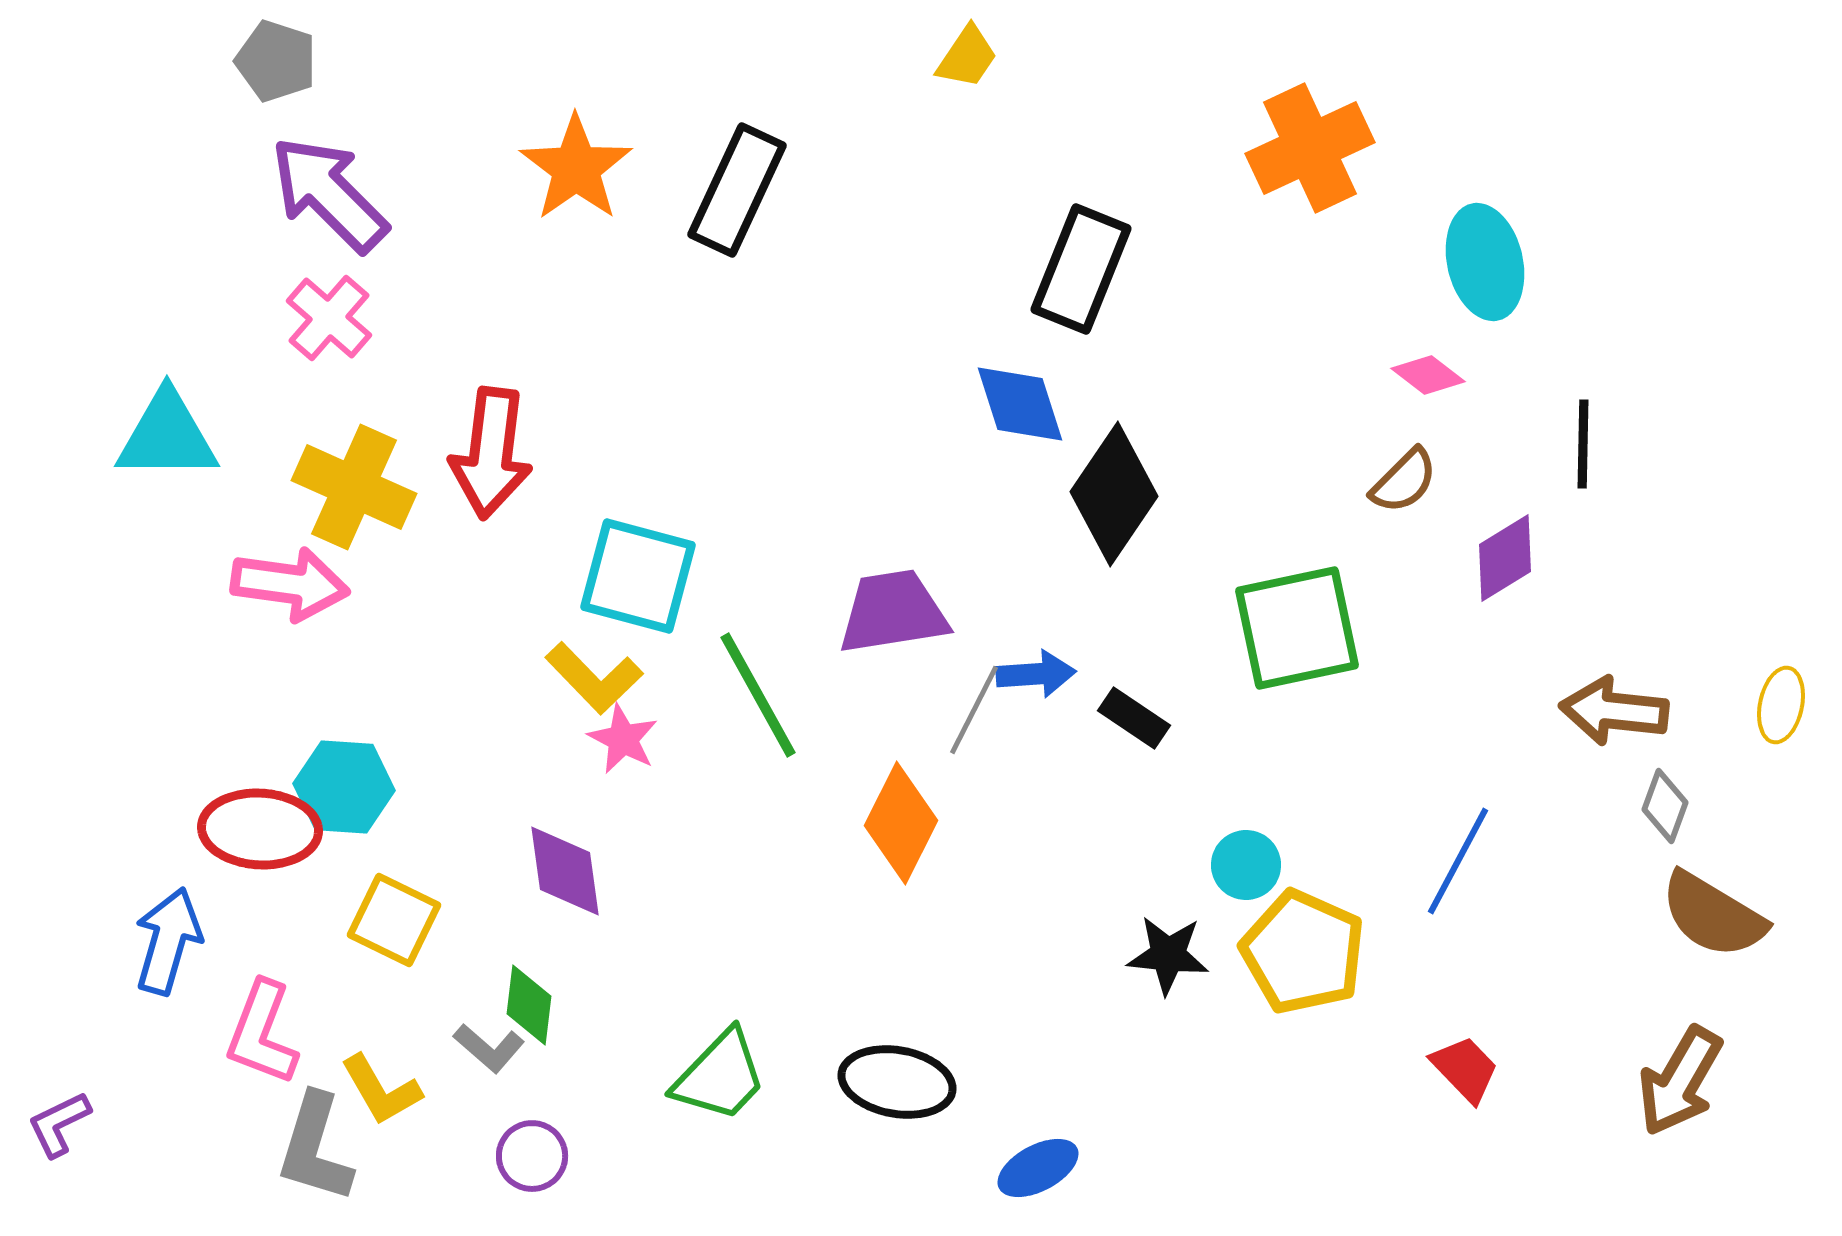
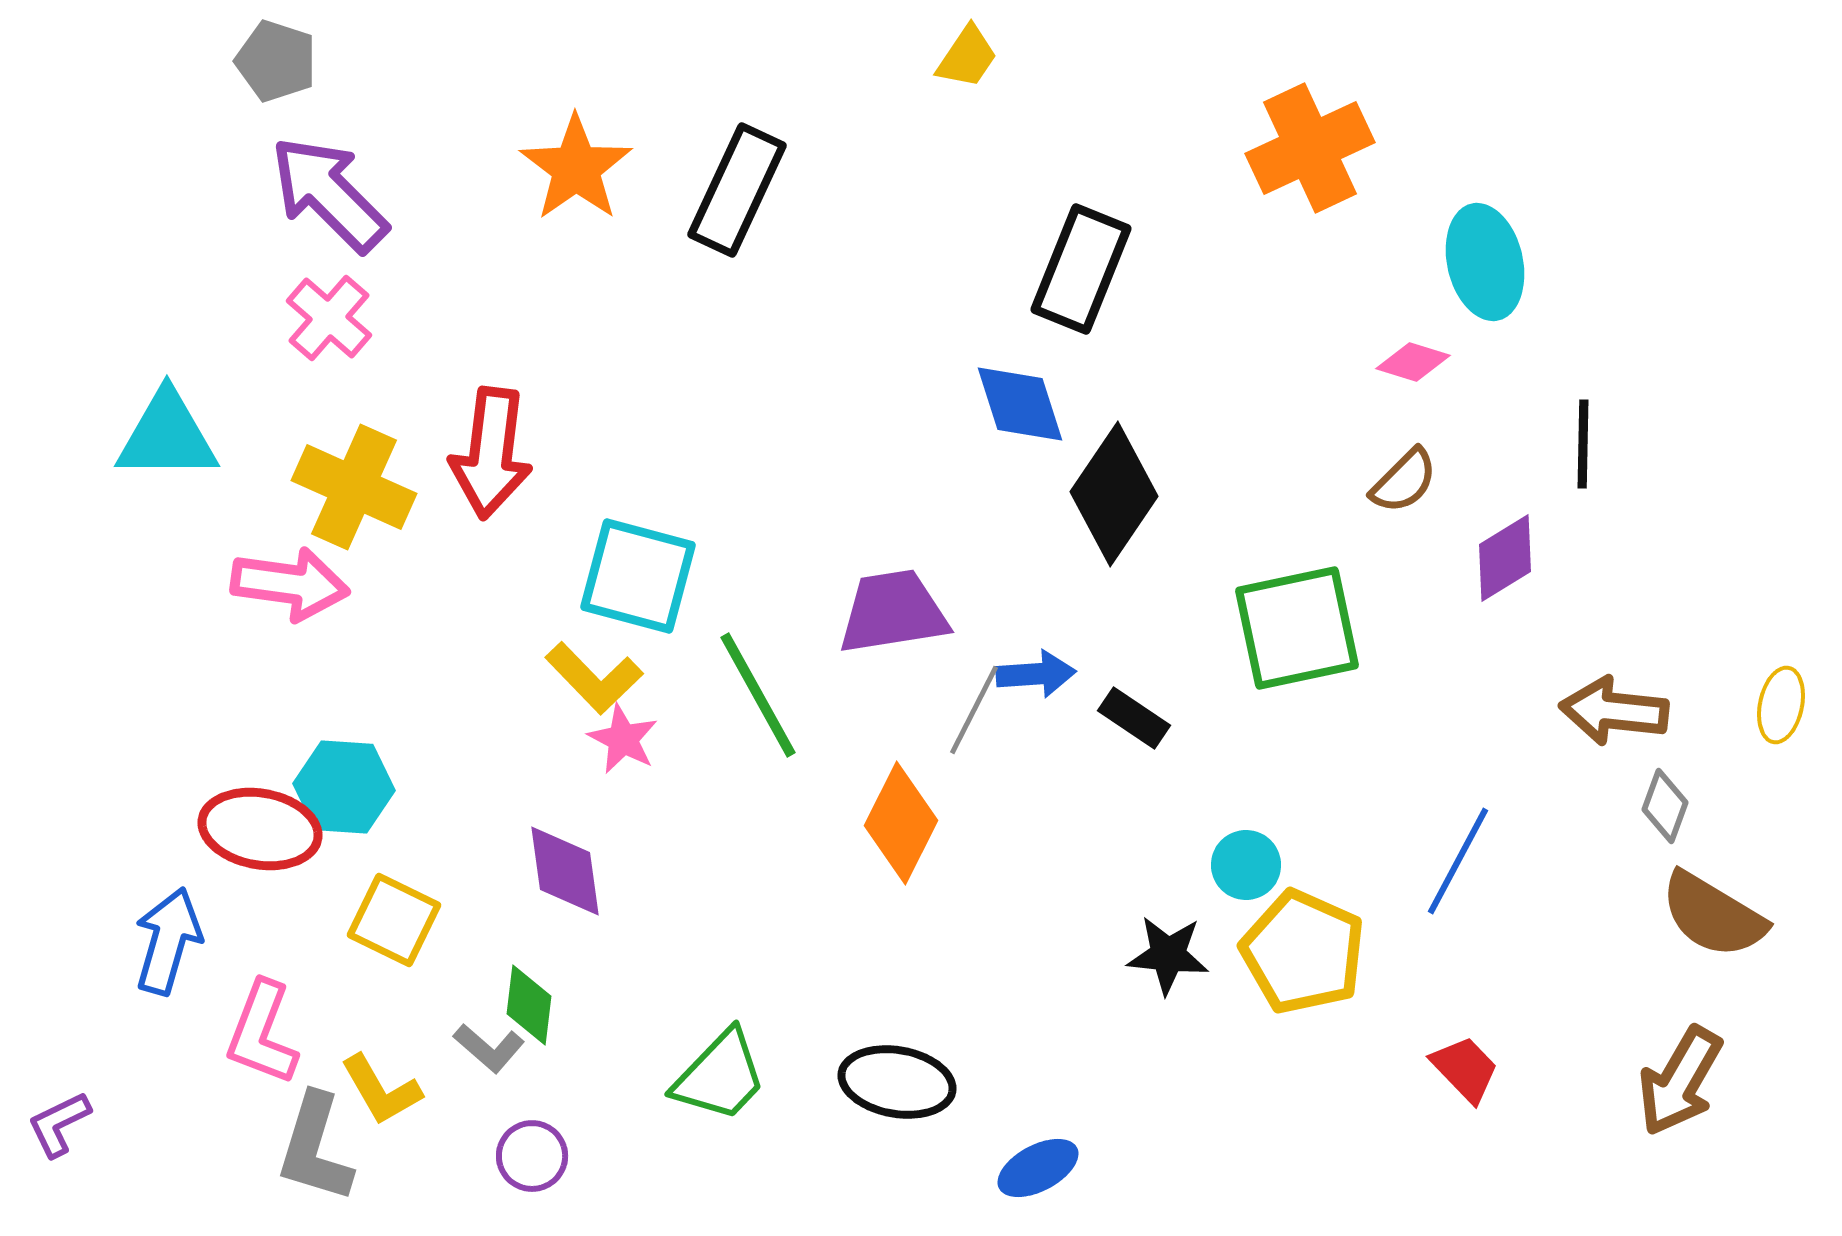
pink diamond at (1428, 375): moved 15 px left, 13 px up; rotated 20 degrees counterclockwise
red ellipse at (260, 829): rotated 7 degrees clockwise
